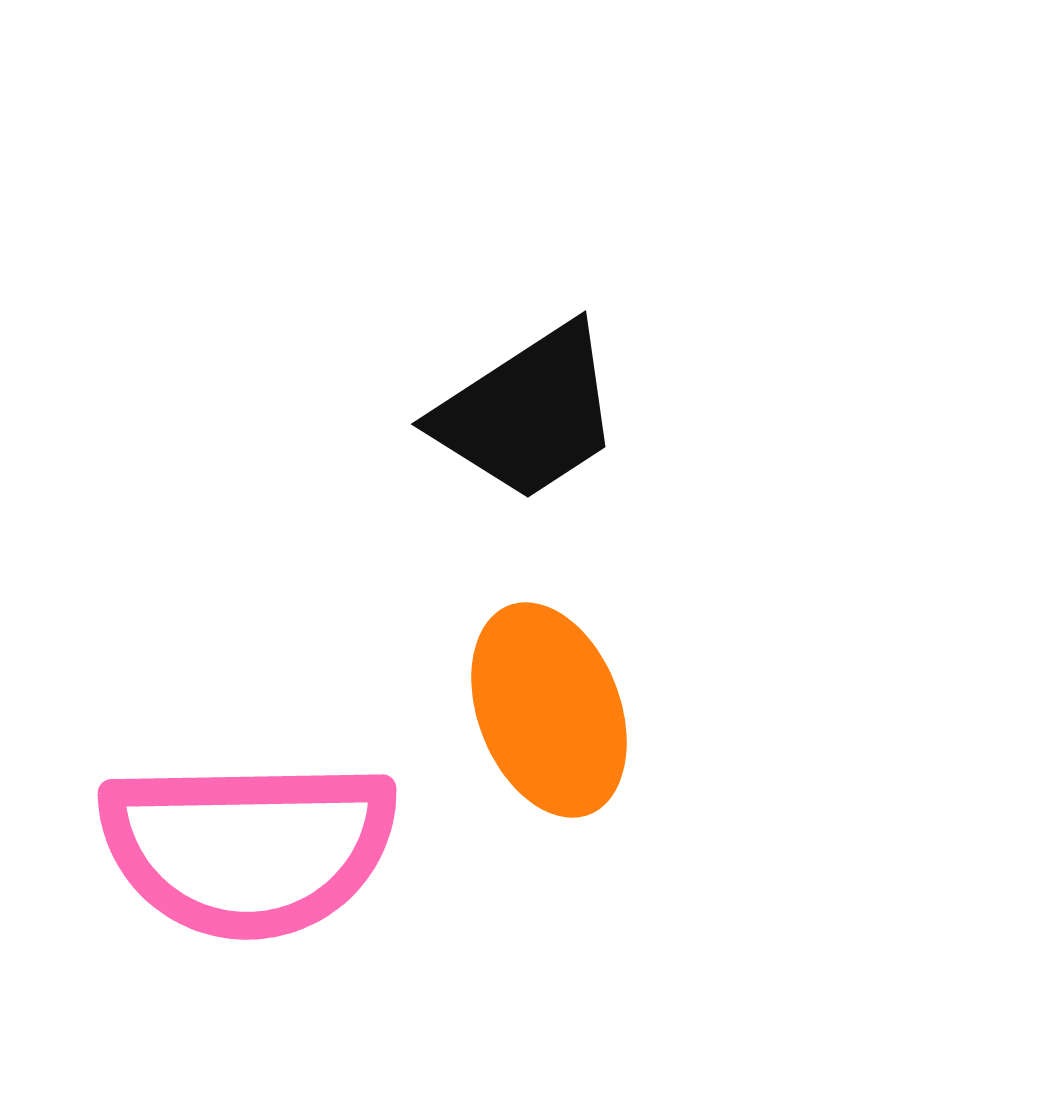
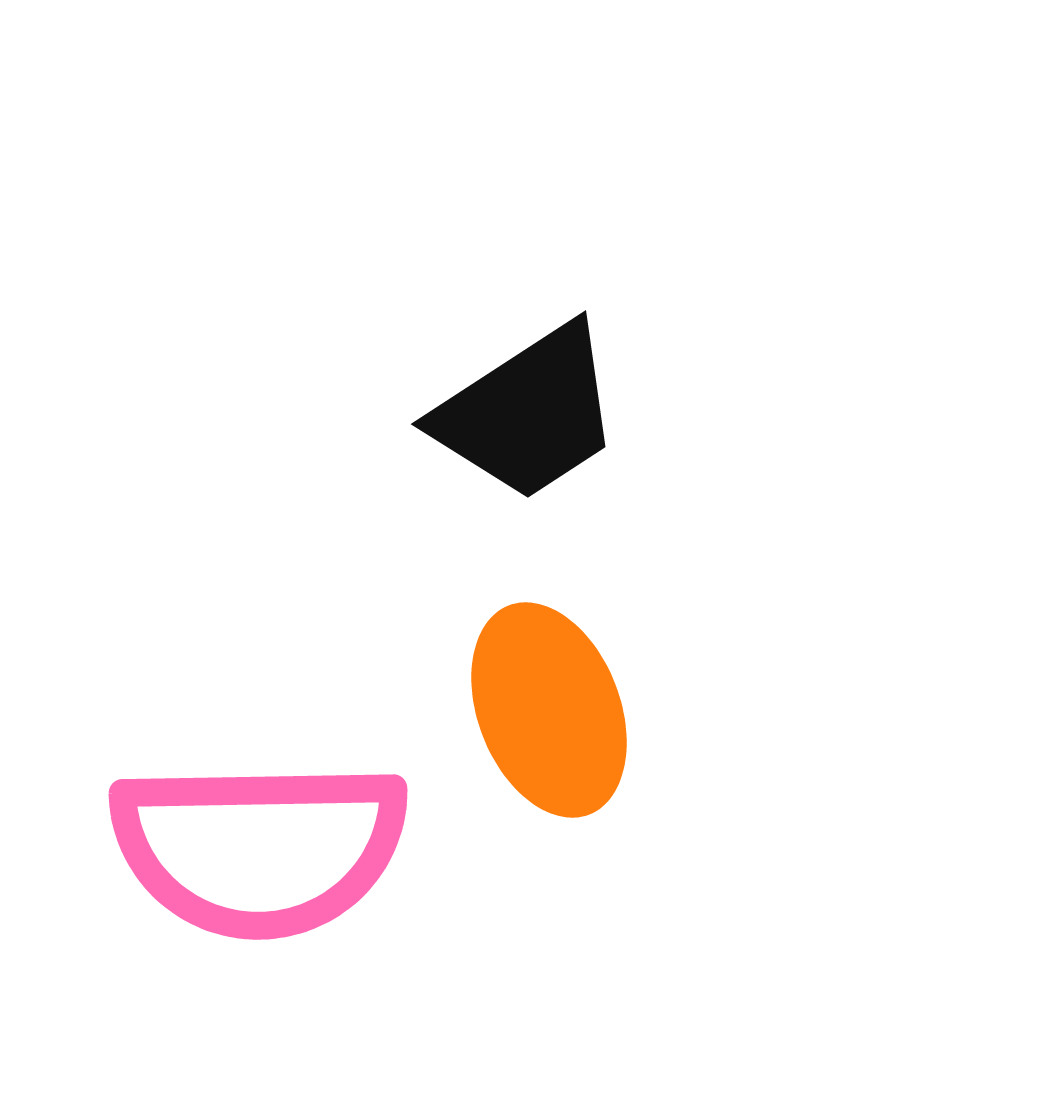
pink semicircle: moved 11 px right
